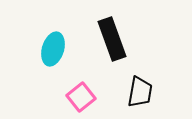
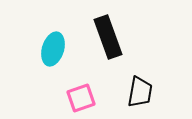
black rectangle: moved 4 px left, 2 px up
pink square: moved 1 px down; rotated 20 degrees clockwise
